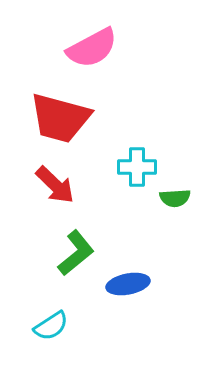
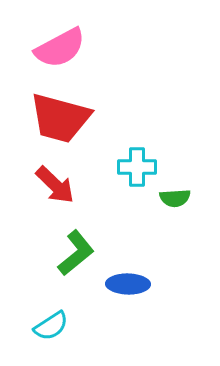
pink semicircle: moved 32 px left
blue ellipse: rotated 12 degrees clockwise
